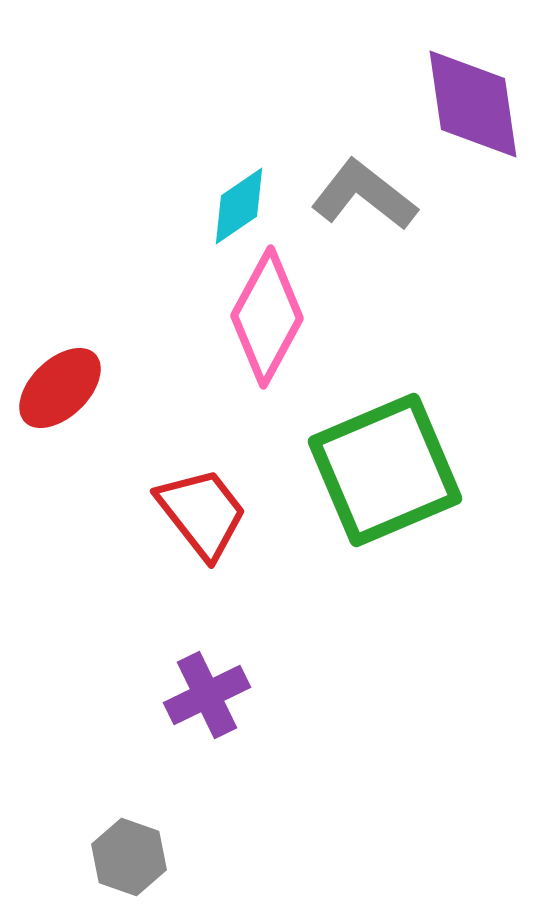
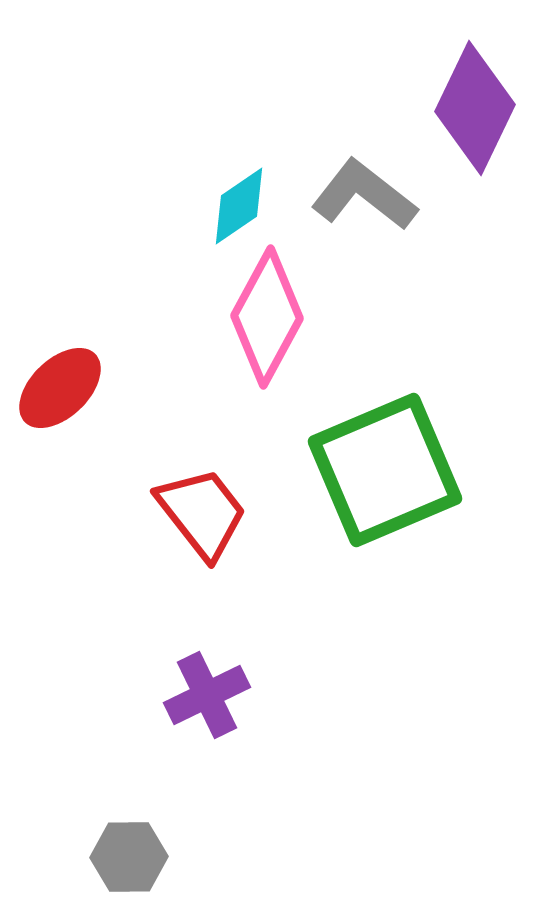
purple diamond: moved 2 px right, 4 px down; rotated 34 degrees clockwise
gray hexagon: rotated 20 degrees counterclockwise
